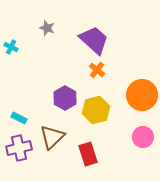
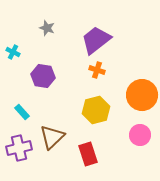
purple trapezoid: moved 2 px right; rotated 80 degrees counterclockwise
cyan cross: moved 2 px right, 5 px down
orange cross: rotated 21 degrees counterclockwise
purple hexagon: moved 22 px left, 22 px up; rotated 20 degrees counterclockwise
cyan rectangle: moved 3 px right, 6 px up; rotated 21 degrees clockwise
pink circle: moved 3 px left, 2 px up
